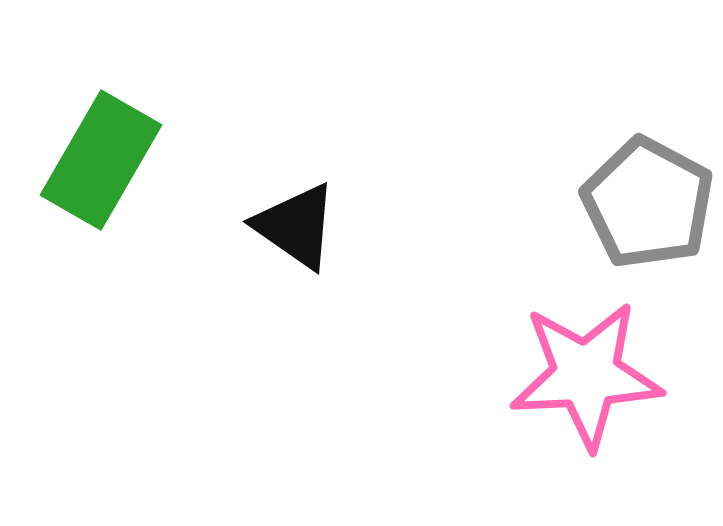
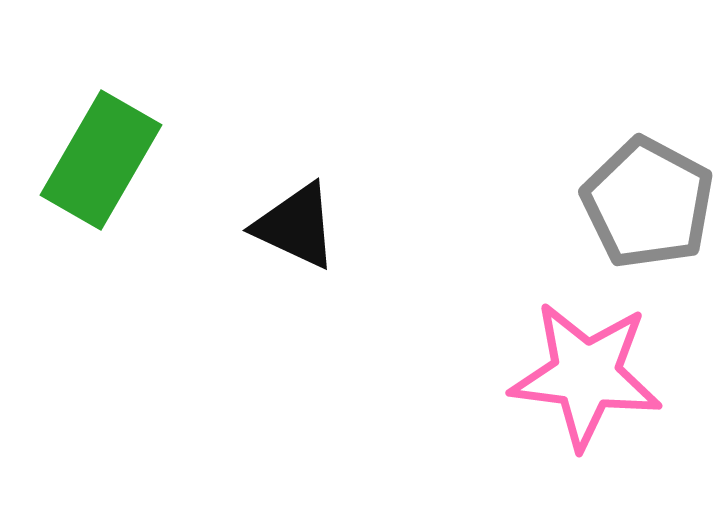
black triangle: rotated 10 degrees counterclockwise
pink star: rotated 10 degrees clockwise
